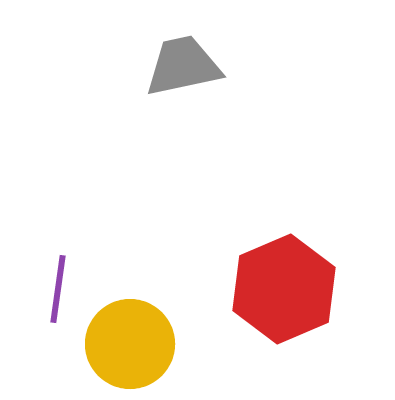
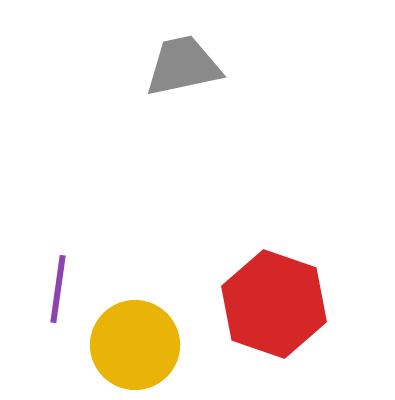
red hexagon: moved 10 px left, 15 px down; rotated 18 degrees counterclockwise
yellow circle: moved 5 px right, 1 px down
